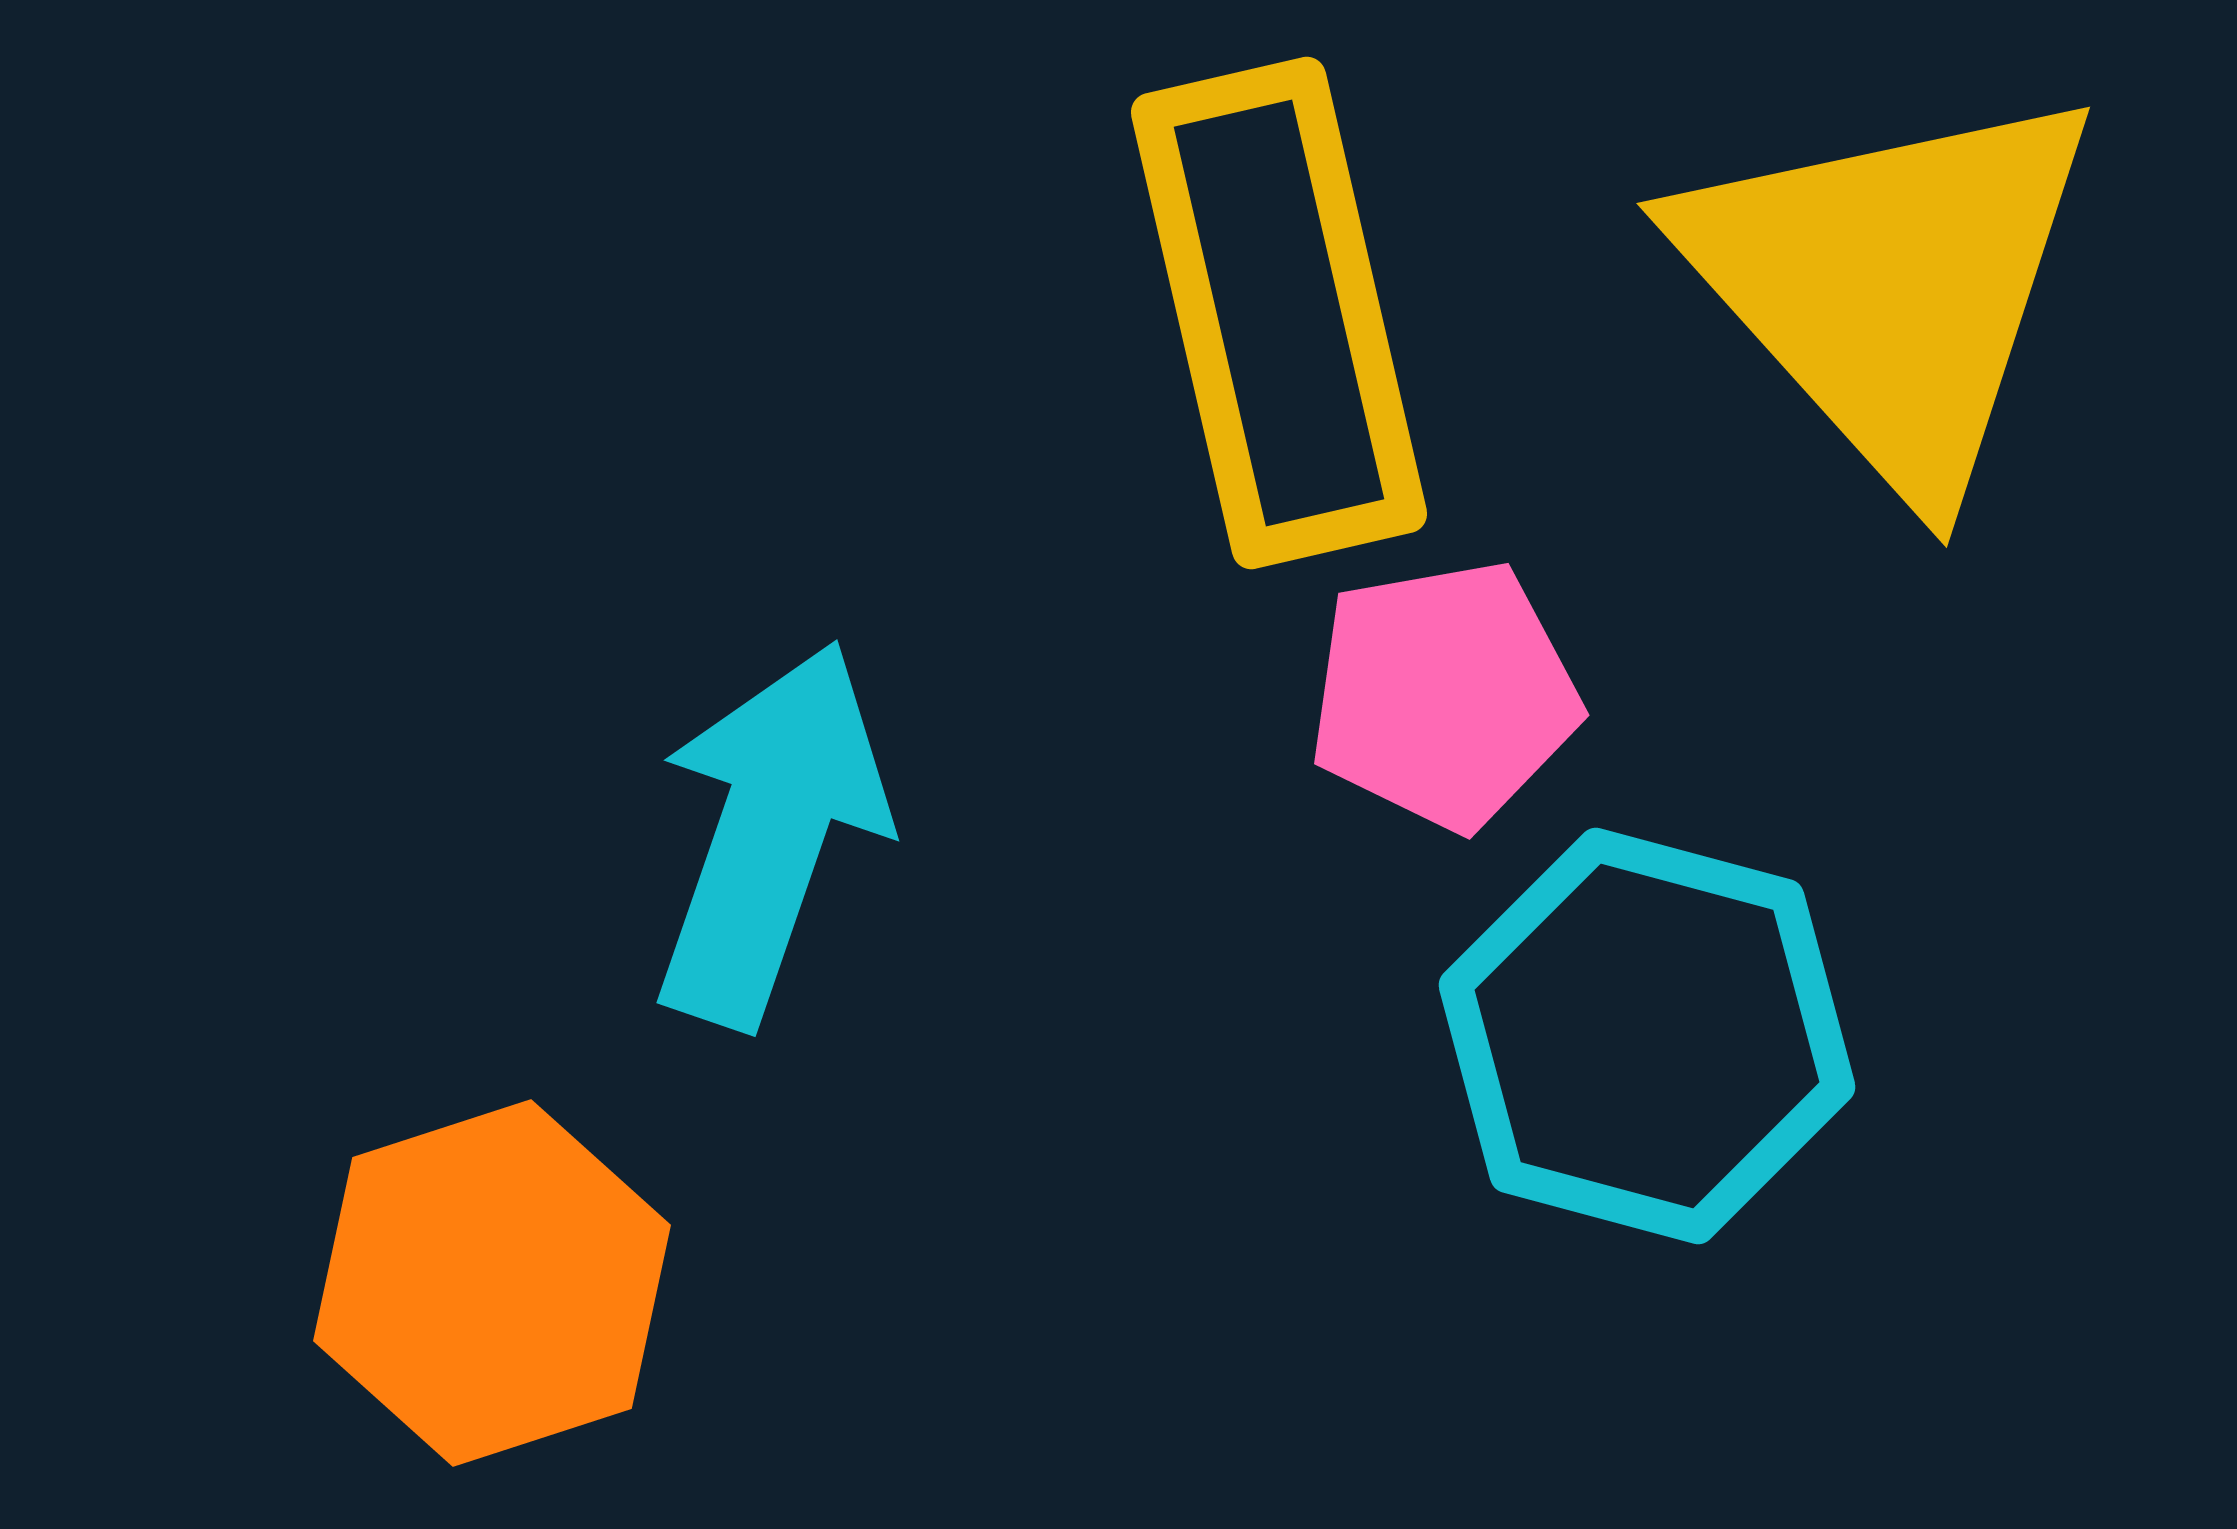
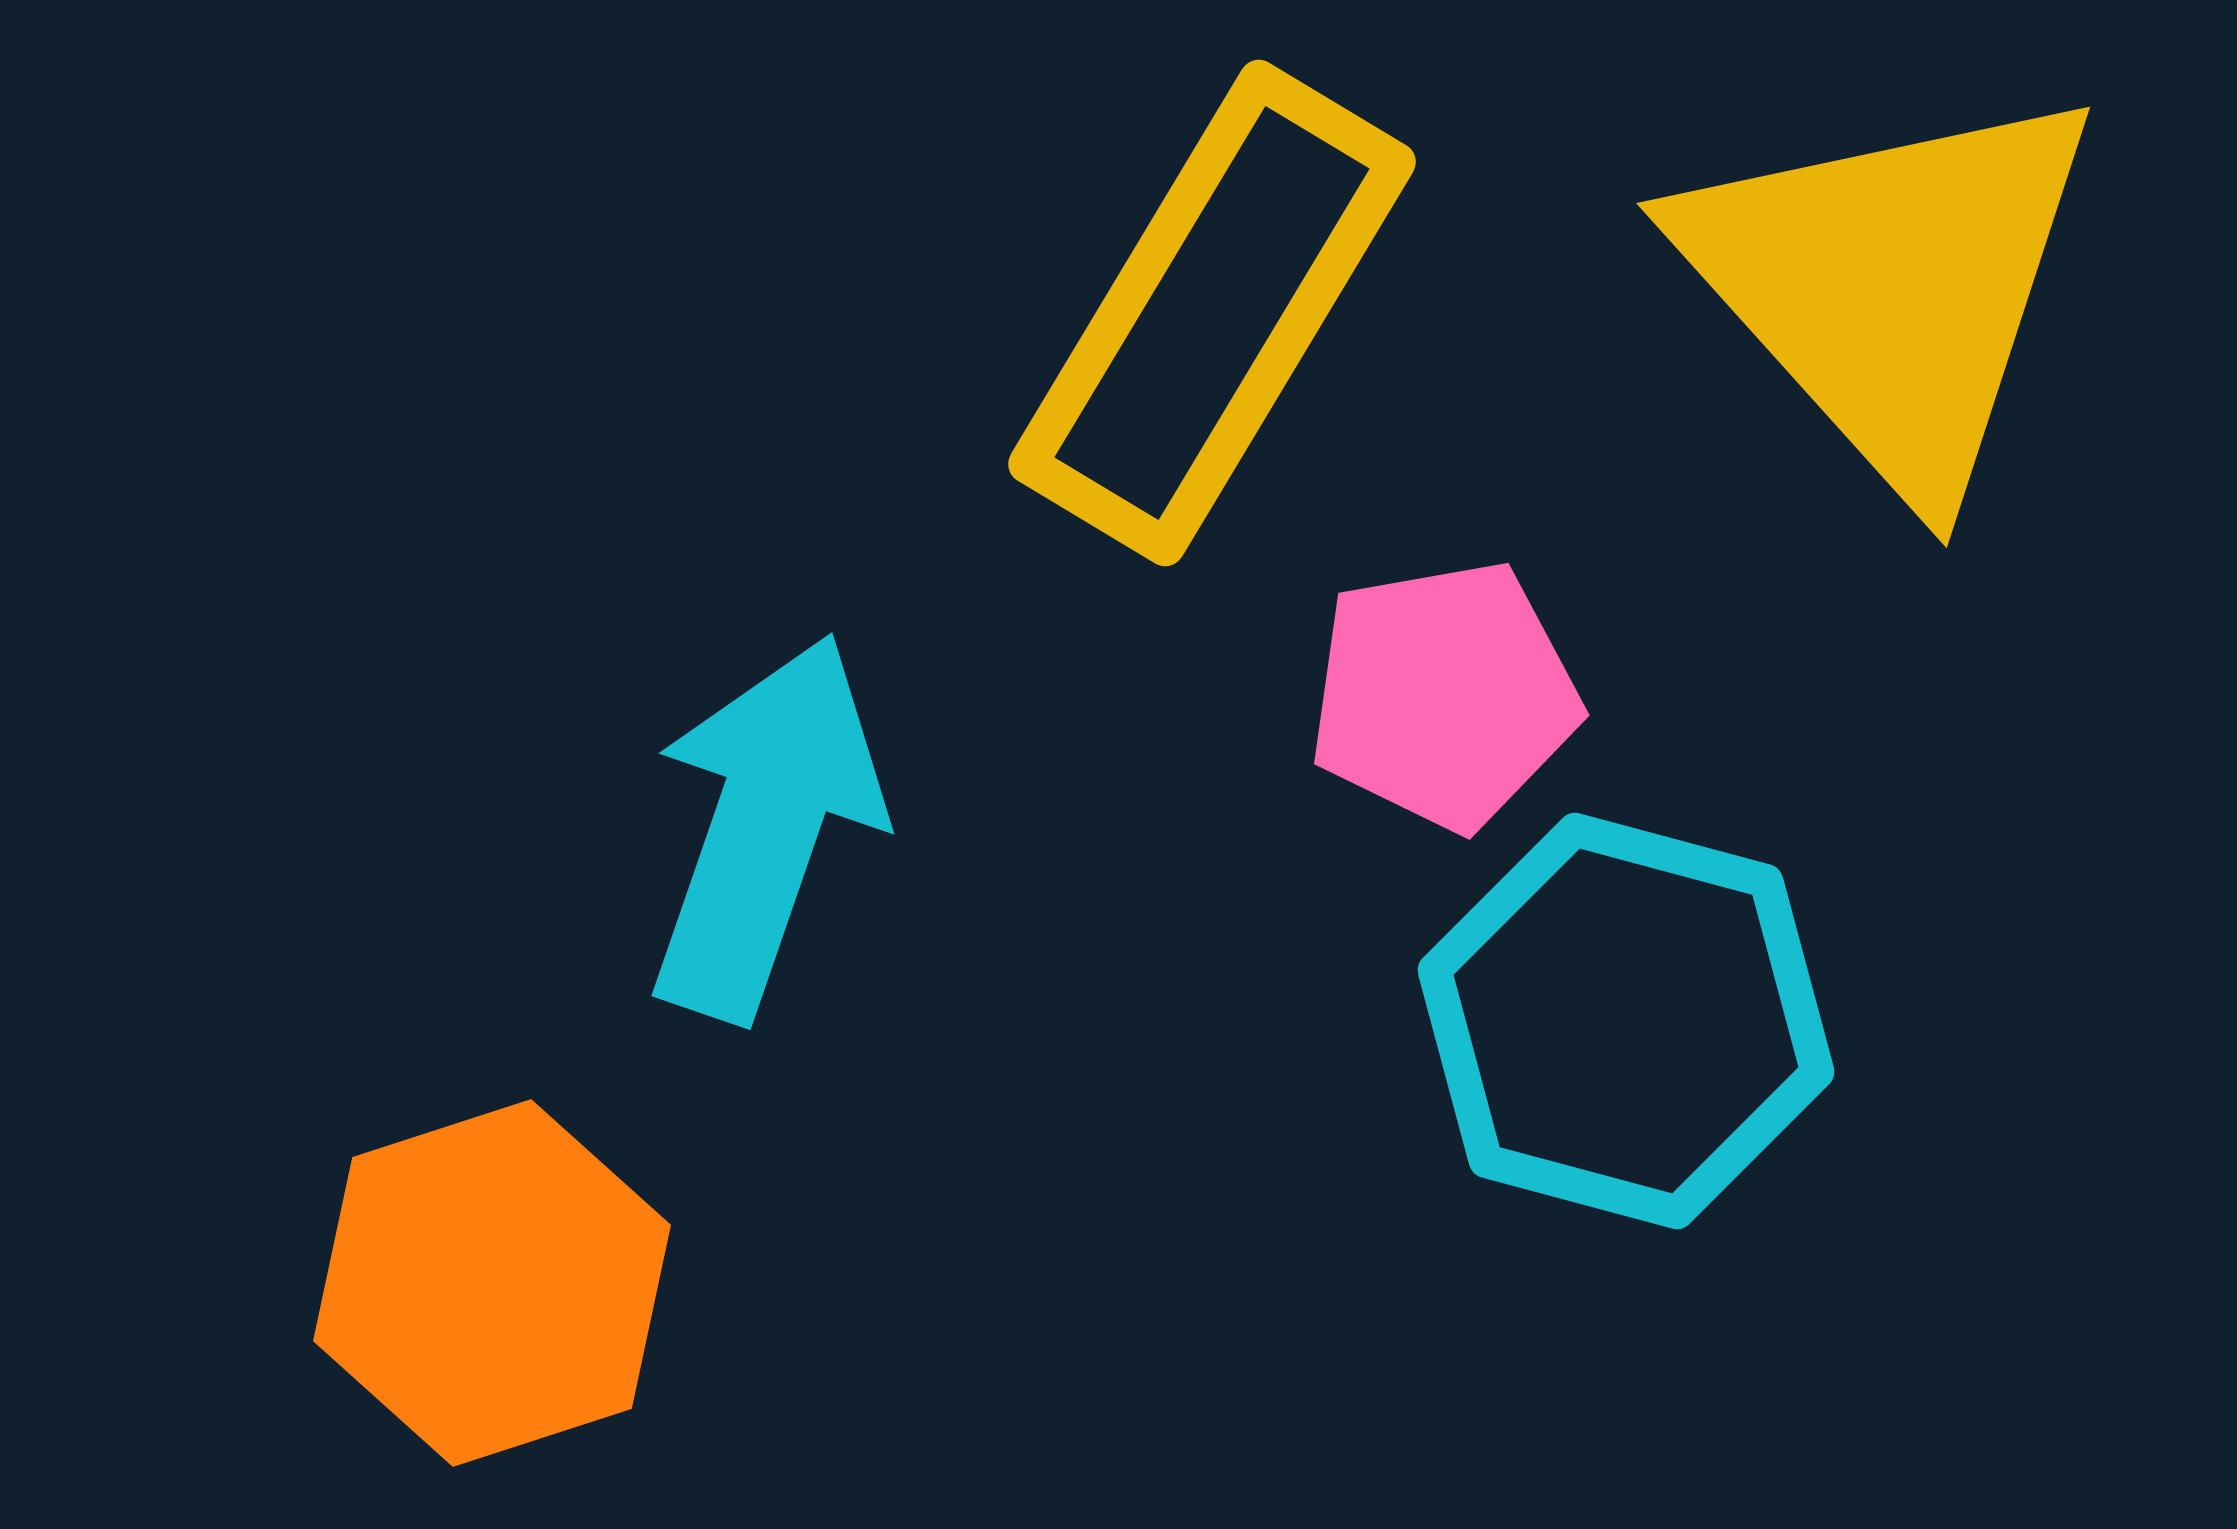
yellow rectangle: moved 67 px left; rotated 44 degrees clockwise
cyan arrow: moved 5 px left, 7 px up
cyan hexagon: moved 21 px left, 15 px up
